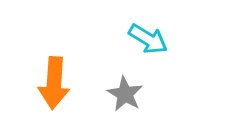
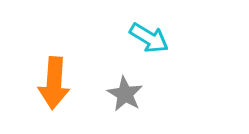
cyan arrow: moved 1 px right, 1 px up
